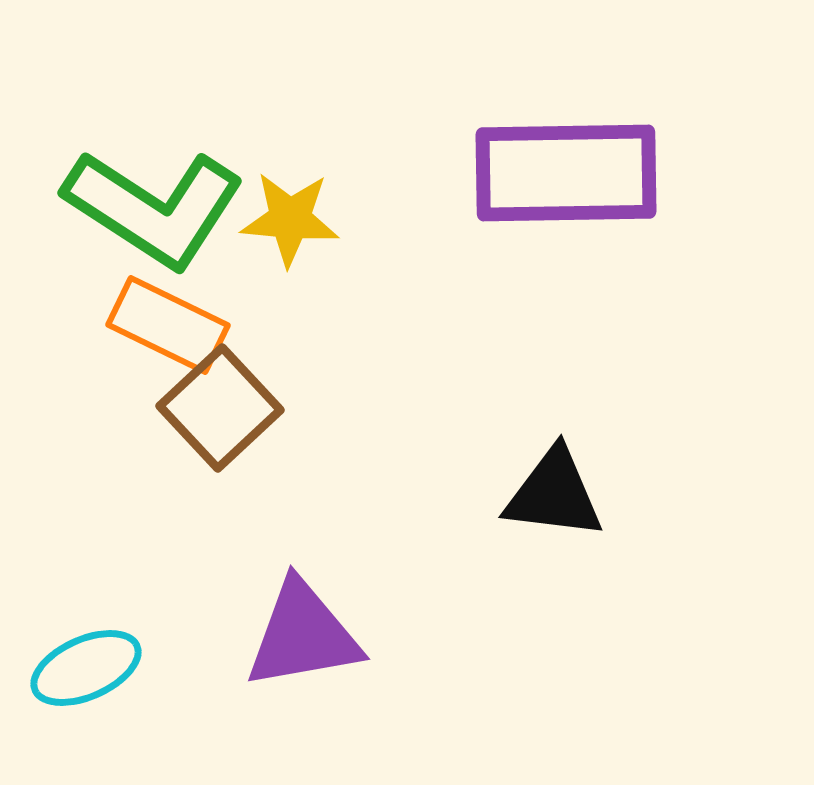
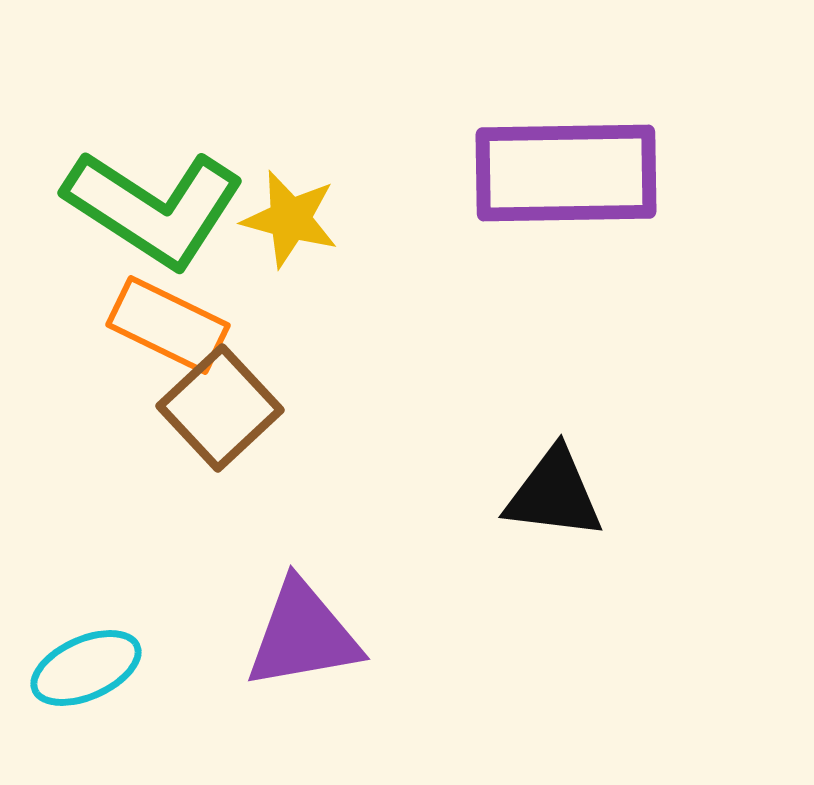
yellow star: rotated 10 degrees clockwise
